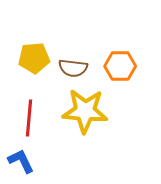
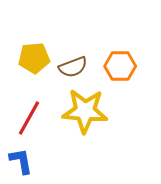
brown semicircle: moved 1 px up; rotated 28 degrees counterclockwise
red line: rotated 24 degrees clockwise
blue L-shape: rotated 16 degrees clockwise
